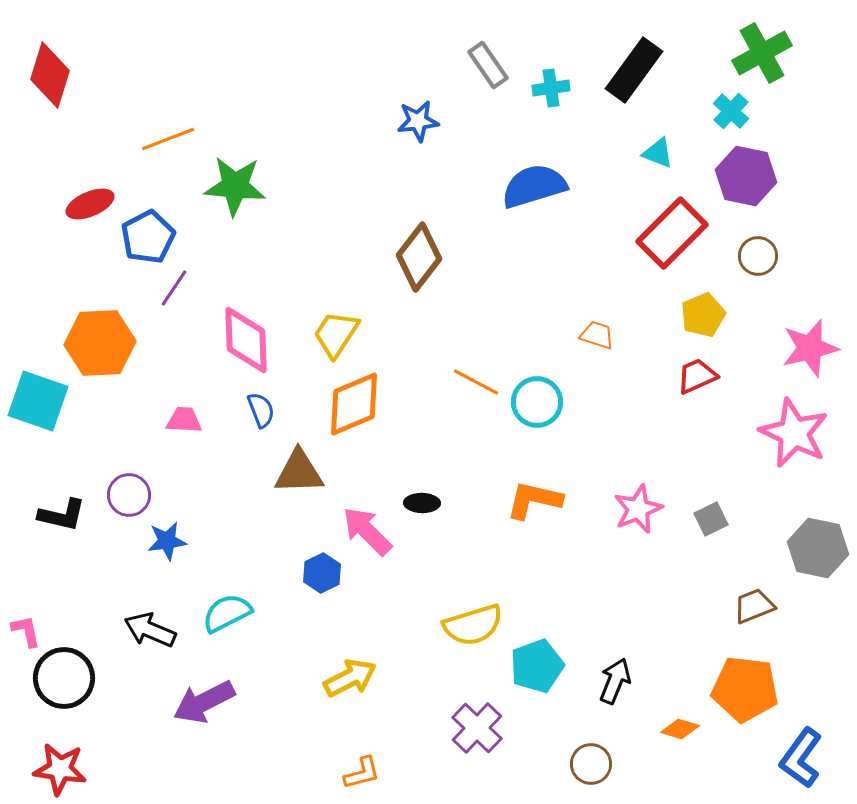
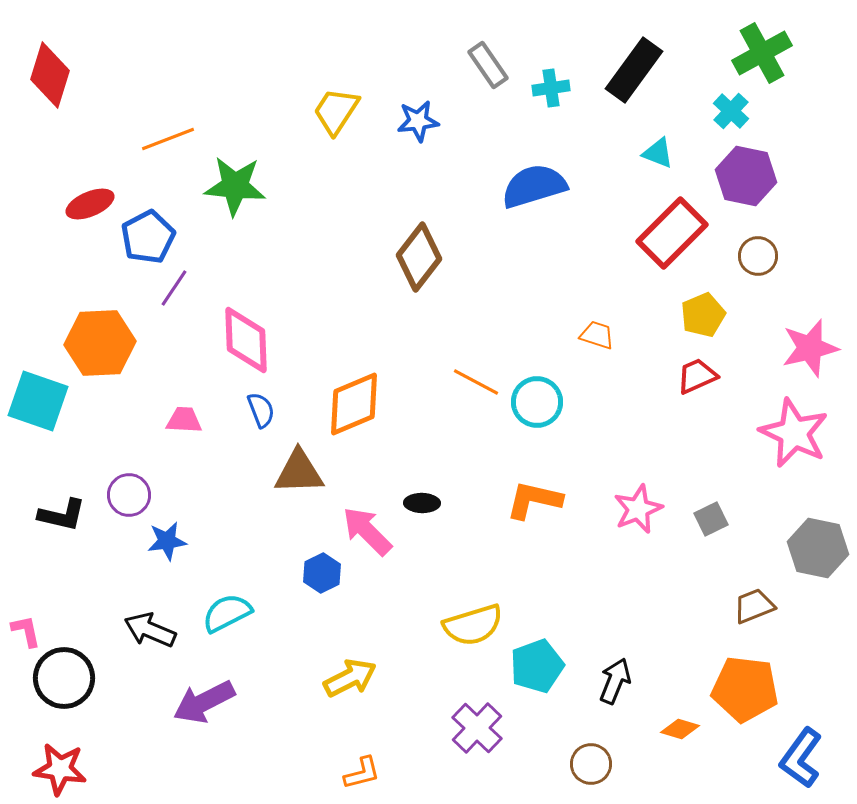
yellow trapezoid at (336, 334): moved 223 px up
